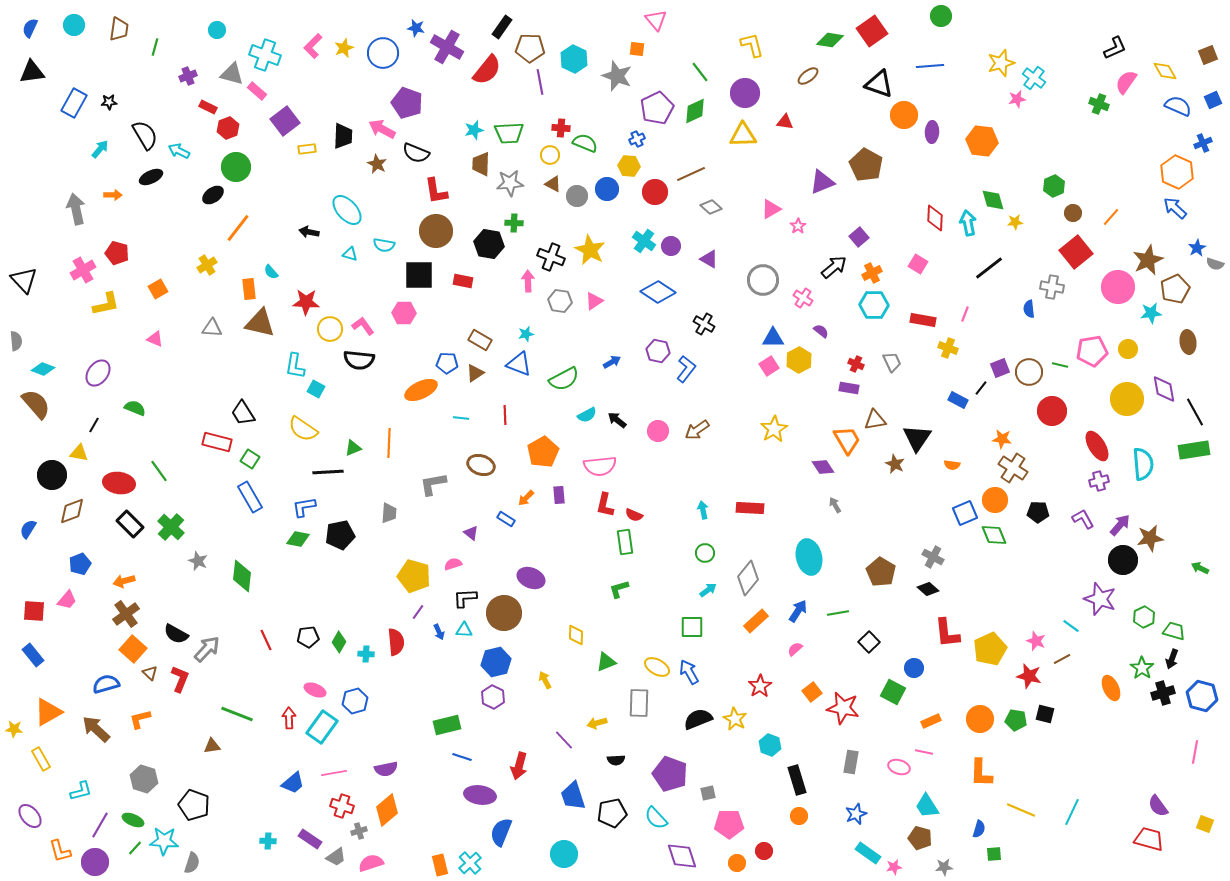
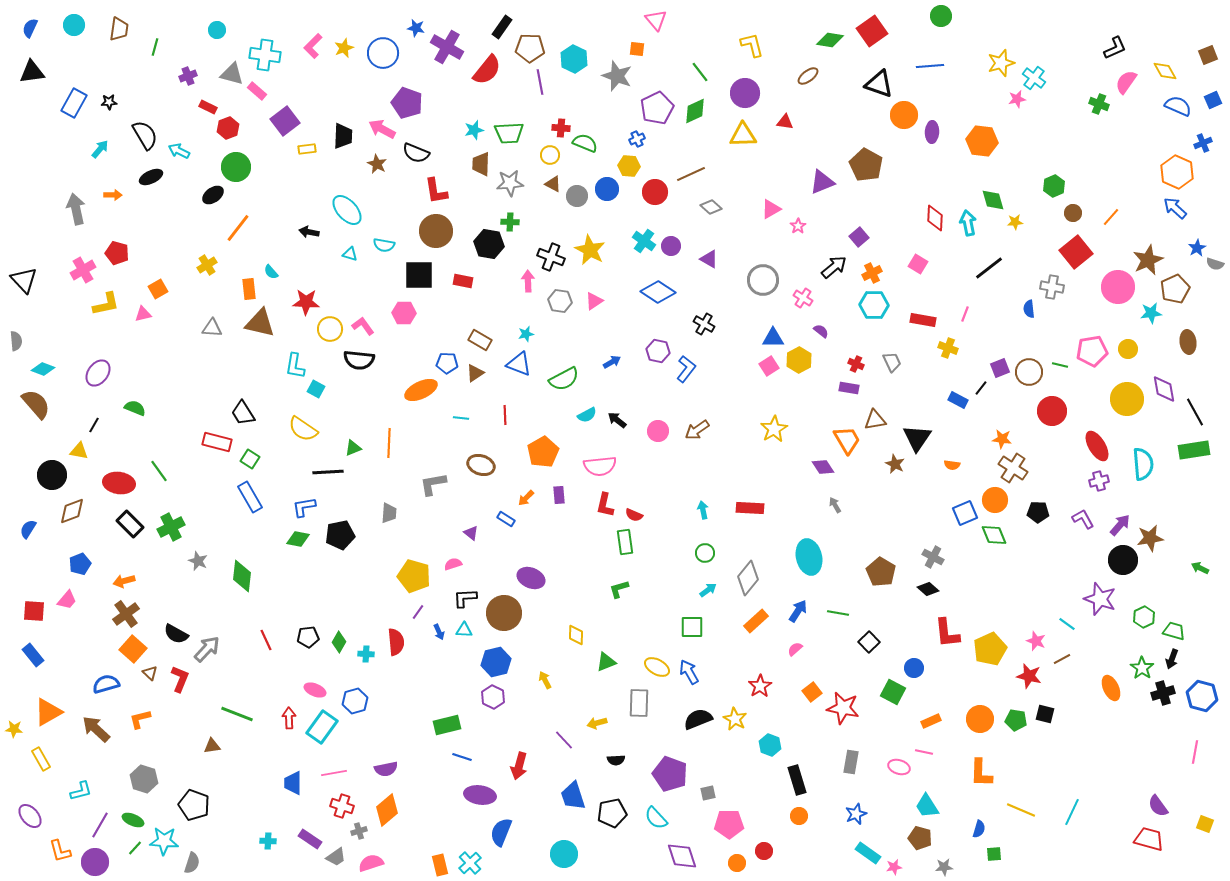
cyan cross at (265, 55): rotated 12 degrees counterclockwise
green cross at (514, 223): moved 4 px left, 1 px up
pink triangle at (155, 339): moved 12 px left, 25 px up; rotated 36 degrees counterclockwise
yellow triangle at (79, 453): moved 2 px up
green cross at (171, 527): rotated 20 degrees clockwise
green line at (838, 613): rotated 20 degrees clockwise
cyan line at (1071, 626): moved 4 px left, 2 px up
blue trapezoid at (293, 783): rotated 130 degrees clockwise
